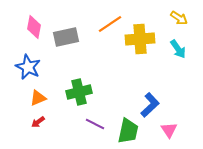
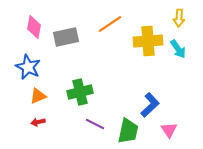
yellow arrow: rotated 60 degrees clockwise
yellow cross: moved 8 px right, 2 px down
green cross: moved 1 px right
orange triangle: moved 2 px up
red arrow: rotated 24 degrees clockwise
